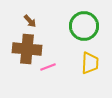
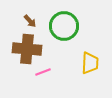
green circle: moved 20 px left
pink line: moved 5 px left, 5 px down
